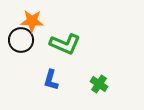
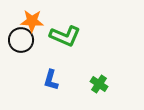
green L-shape: moved 8 px up
